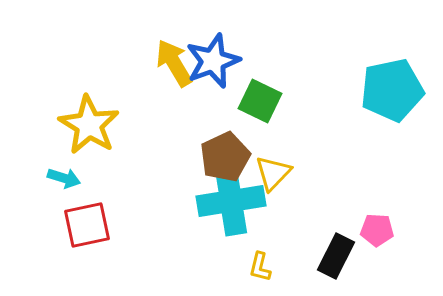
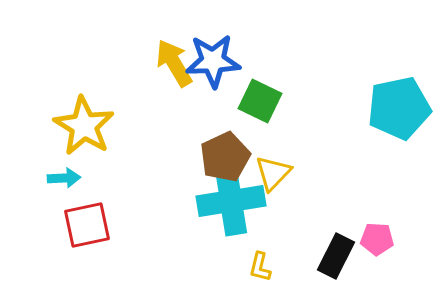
blue star: rotated 18 degrees clockwise
cyan pentagon: moved 7 px right, 18 px down
yellow star: moved 5 px left, 1 px down
cyan arrow: rotated 20 degrees counterclockwise
pink pentagon: moved 9 px down
